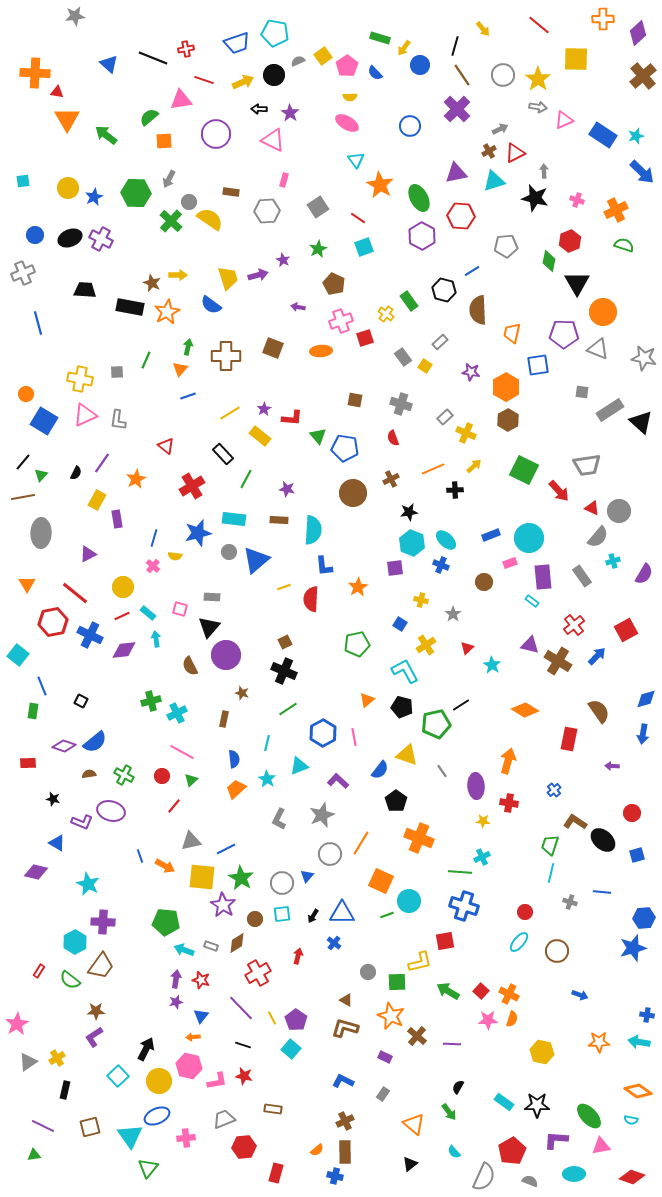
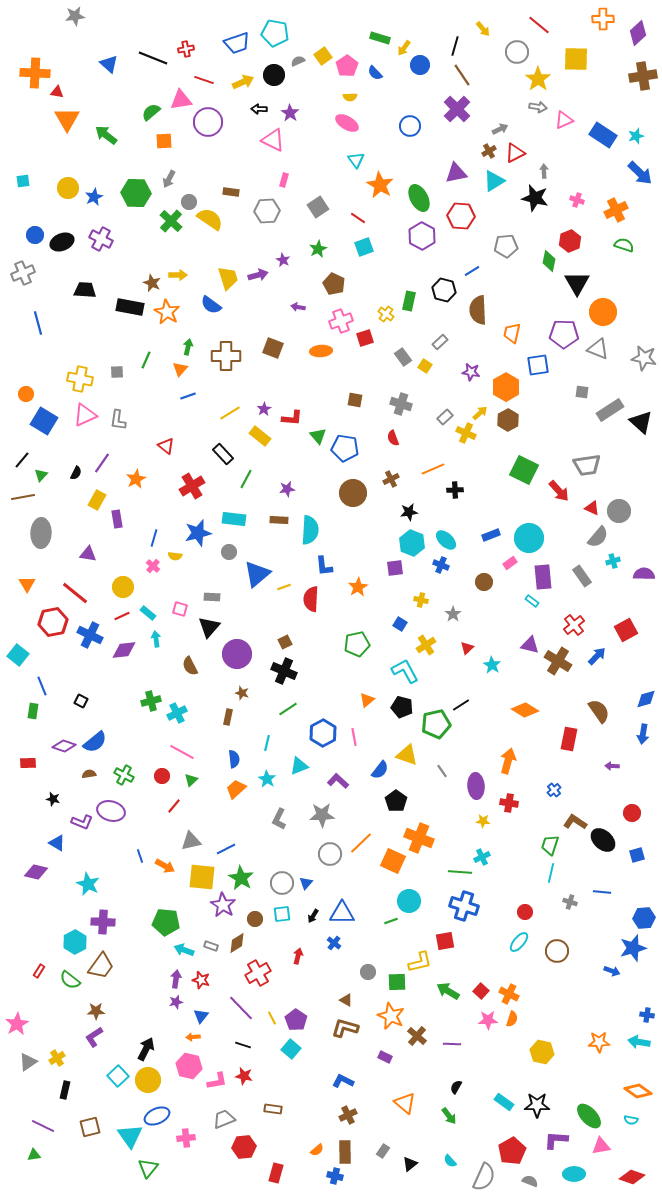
gray circle at (503, 75): moved 14 px right, 23 px up
brown cross at (643, 76): rotated 32 degrees clockwise
green semicircle at (149, 117): moved 2 px right, 5 px up
purple circle at (216, 134): moved 8 px left, 12 px up
blue arrow at (642, 172): moved 2 px left, 1 px down
cyan triangle at (494, 181): rotated 15 degrees counterclockwise
black ellipse at (70, 238): moved 8 px left, 4 px down
green rectangle at (409, 301): rotated 48 degrees clockwise
orange star at (167, 312): rotated 15 degrees counterclockwise
black line at (23, 462): moved 1 px left, 2 px up
yellow arrow at (474, 466): moved 6 px right, 53 px up
purple star at (287, 489): rotated 21 degrees counterclockwise
cyan semicircle at (313, 530): moved 3 px left
purple triangle at (88, 554): rotated 36 degrees clockwise
blue triangle at (256, 560): moved 1 px right, 14 px down
pink rectangle at (510, 563): rotated 16 degrees counterclockwise
purple semicircle at (644, 574): rotated 120 degrees counterclockwise
purple circle at (226, 655): moved 11 px right, 1 px up
brown rectangle at (224, 719): moved 4 px right, 2 px up
gray star at (322, 815): rotated 20 degrees clockwise
orange line at (361, 843): rotated 15 degrees clockwise
blue triangle at (307, 876): moved 1 px left, 7 px down
orange square at (381, 881): moved 12 px right, 20 px up
green line at (387, 915): moved 4 px right, 6 px down
blue arrow at (580, 995): moved 32 px right, 24 px up
yellow circle at (159, 1081): moved 11 px left, 1 px up
black semicircle at (458, 1087): moved 2 px left
gray rectangle at (383, 1094): moved 57 px down
green arrow at (449, 1112): moved 4 px down
brown cross at (345, 1121): moved 3 px right, 6 px up
orange triangle at (414, 1124): moved 9 px left, 21 px up
cyan semicircle at (454, 1152): moved 4 px left, 9 px down
